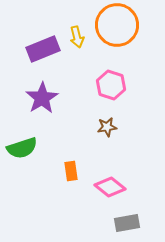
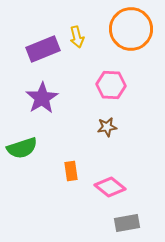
orange circle: moved 14 px right, 4 px down
pink hexagon: rotated 16 degrees counterclockwise
